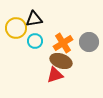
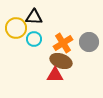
black triangle: moved 2 px up; rotated 12 degrees clockwise
cyan circle: moved 1 px left, 2 px up
red triangle: rotated 18 degrees clockwise
